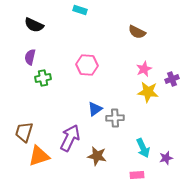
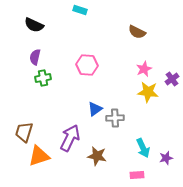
purple semicircle: moved 5 px right
purple cross: rotated 16 degrees counterclockwise
